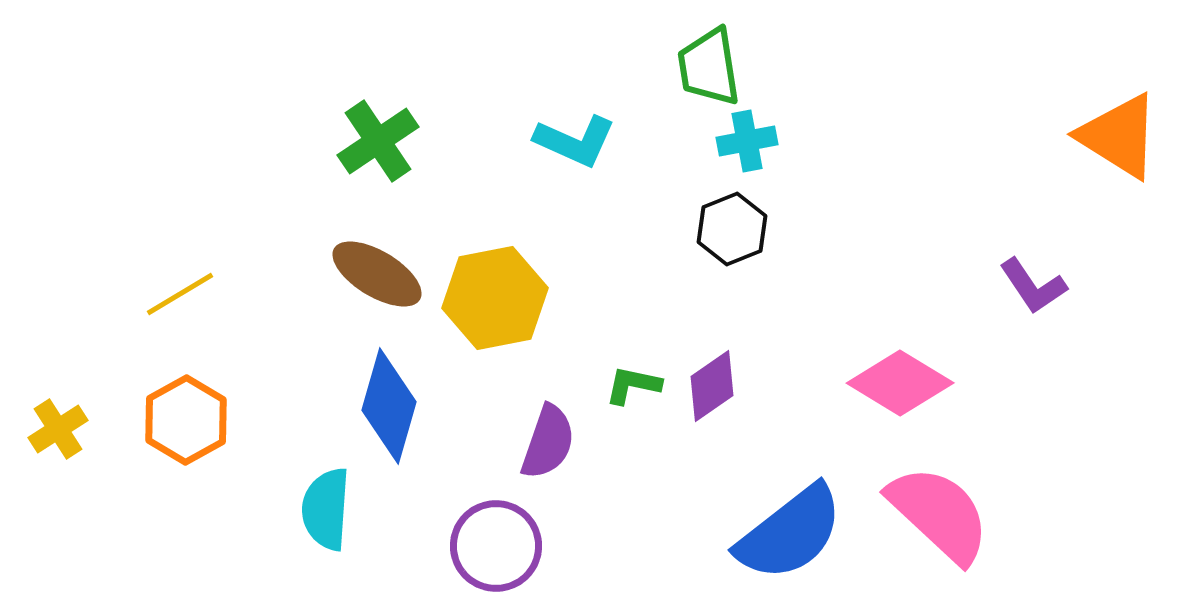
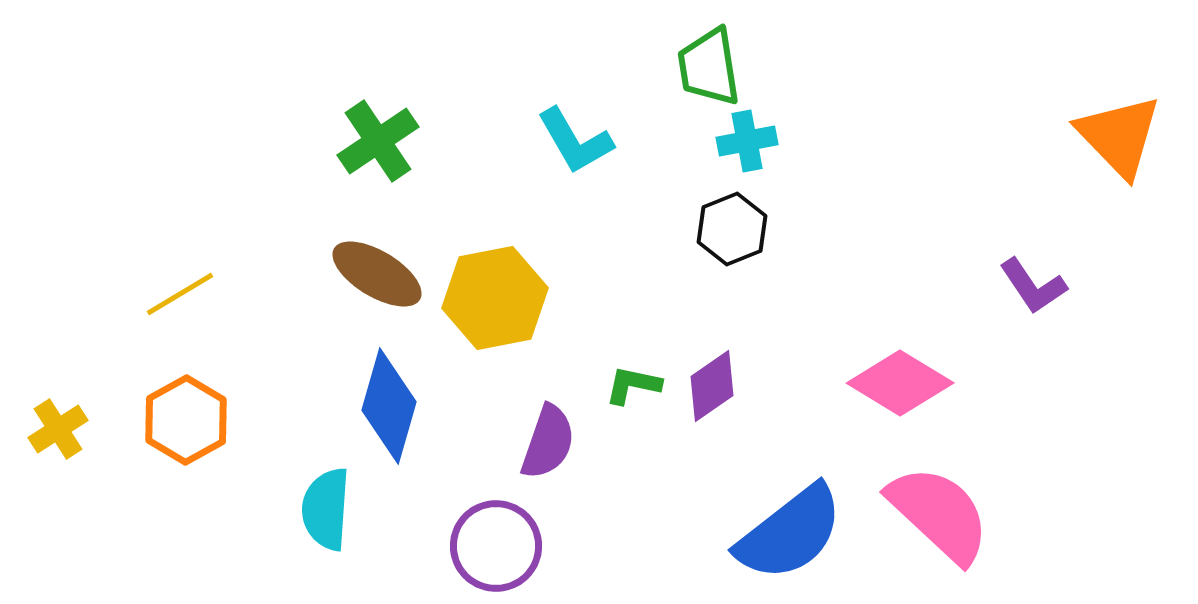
orange triangle: rotated 14 degrees clockwise
cyan L-shape: rotated 36 degrees clockwise
